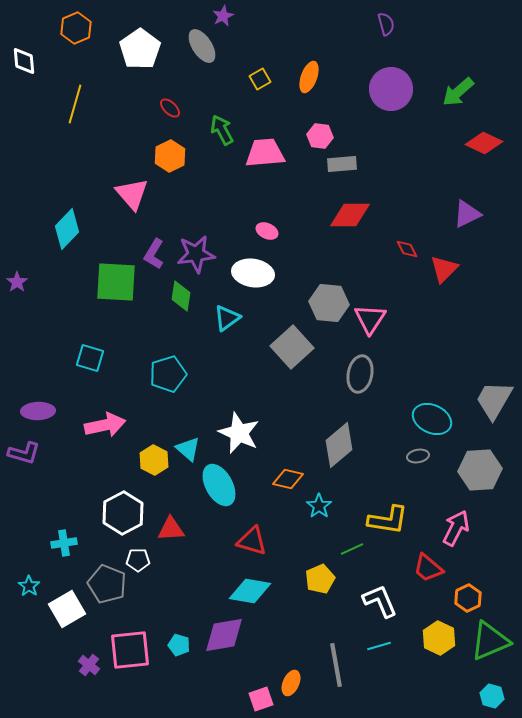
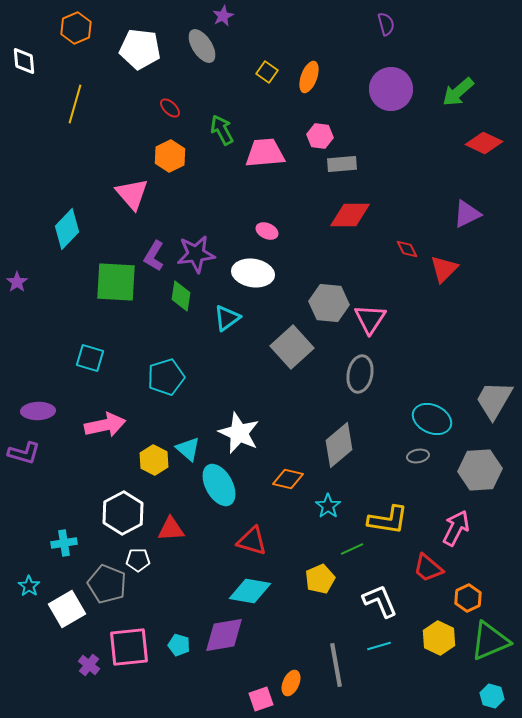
white pentagon at (140, 49): rotated 30 degrees counterclockwise
yellow square at (260, 79): moved 7 px right, 7 px up; rotated 25 degrees counterclockwise
purple L-shape at (154, 254): moved 2 px down
cyan pentagon at (168, 374): moved 2 px left, 3 px down
cyan star at (319, 506): moved 9 px right
pink square at (130, 650): moved 1 px left, 3 px up
